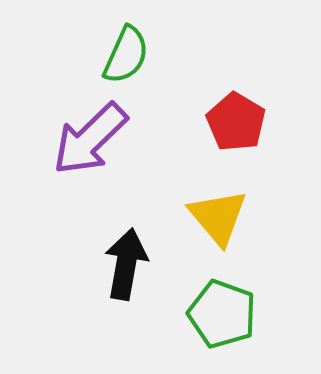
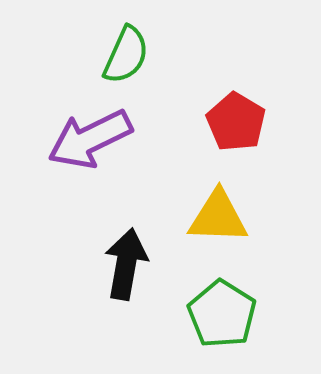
purple arrow: rotated 18 degrees clockwise
yellow triangle: rotated 48 degrees counterclockwise
green pentagon: rotated 12 degrees clockwise
